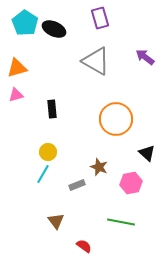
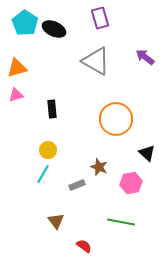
yellow circle: moved 2 px up
